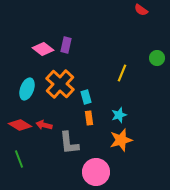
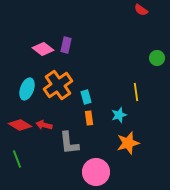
yellow line: moved 14 px right, 19 px down; rotated 30 degrees counterclockwise
orange cross: moved 2 px left, 1 px down; rotated 12 degrees clockwise
orange star: moved 7 px right, 3 px down
green line: moved 2 px left
